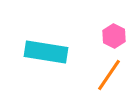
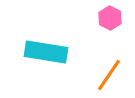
pink hexagon: moved 4 px left, 18 px up
